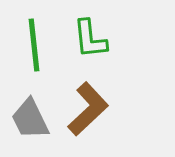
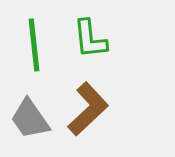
gray trapezoid: rotated 9 degrees counterclockwise
